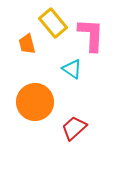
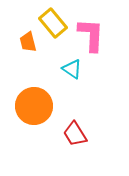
orange trapezoid: moved 1 px right, 2 px up
orange circle: moved 1 px left, 4 px down
red trapezoid: moved 1 px right, 6 px down; rotated 80 degrees counterclockwise
